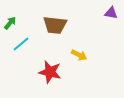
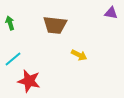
green arrow: rotated 56 degrees counterclockwise
cyan line: moved 8 px left, 15 px down
red star: moved 21 px left, 9 px down
